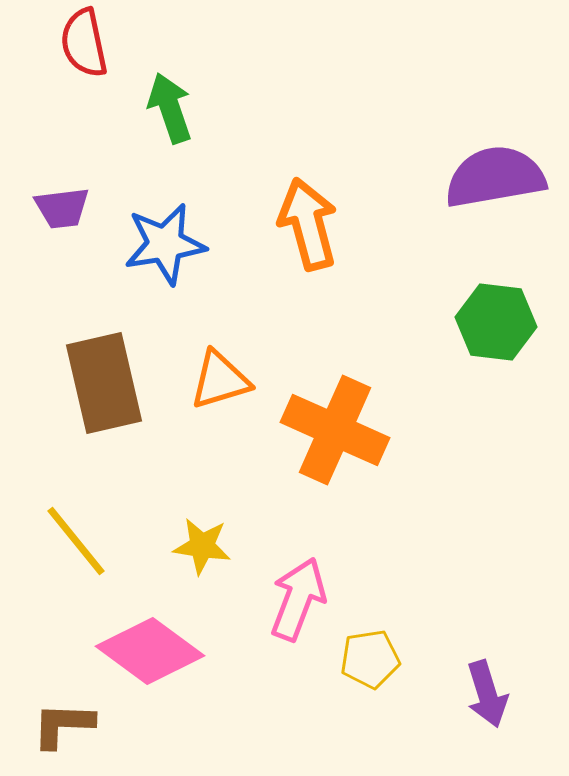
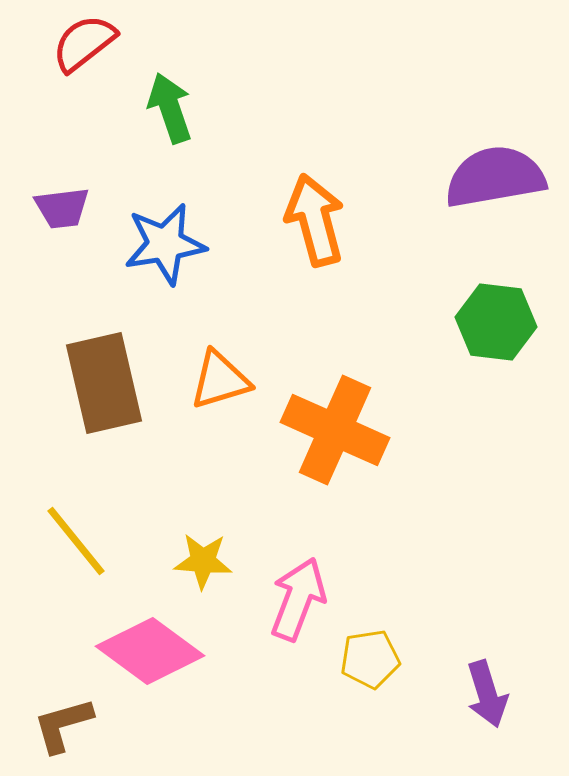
red semicircle: rotated 64 degrees clockwise
orange arrow: moved 7 px right, 4 px up
yellow star: moved 1 px right, 15 px down; rotated 4 degrees counterclockwise
brown L-shape: rotated 18 degrees counterclockwise
